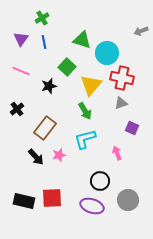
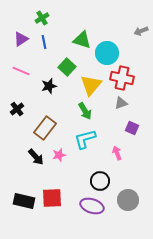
purple triangle: rotated 21 degrees clockwise
